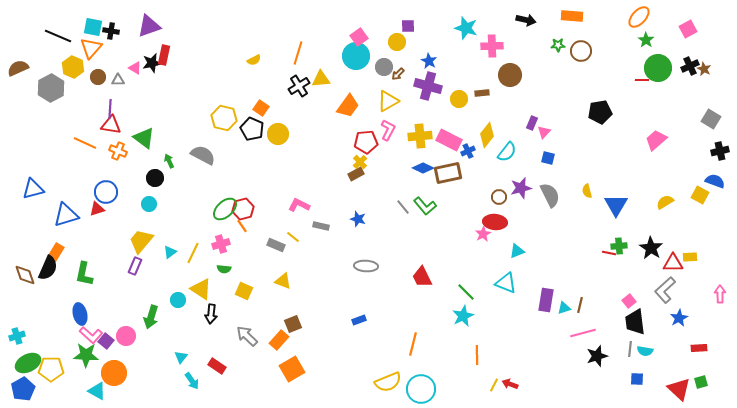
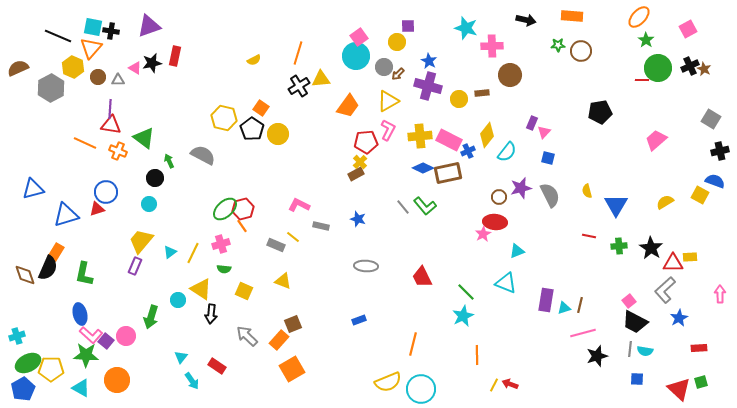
red rectangle at (164, 55): moved 11 px right, 1 px down
black pentagon at (252, 129): rotated 10 degrees clockwise
red line at (609, 253): moved 20 px left, 17 px up
black trapezoid at (635, 322): rotated 56 degrees counterclockwise
orange circle at (114, 373): moved 3 px right, 7 px down
cyan triangle at (97, 391): moved 16 px left, 3 px up
